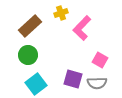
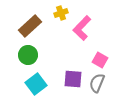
purple square: rotated 12 degrees counterclockwise
gray semicircle: rotated 114 degrees clockwise
